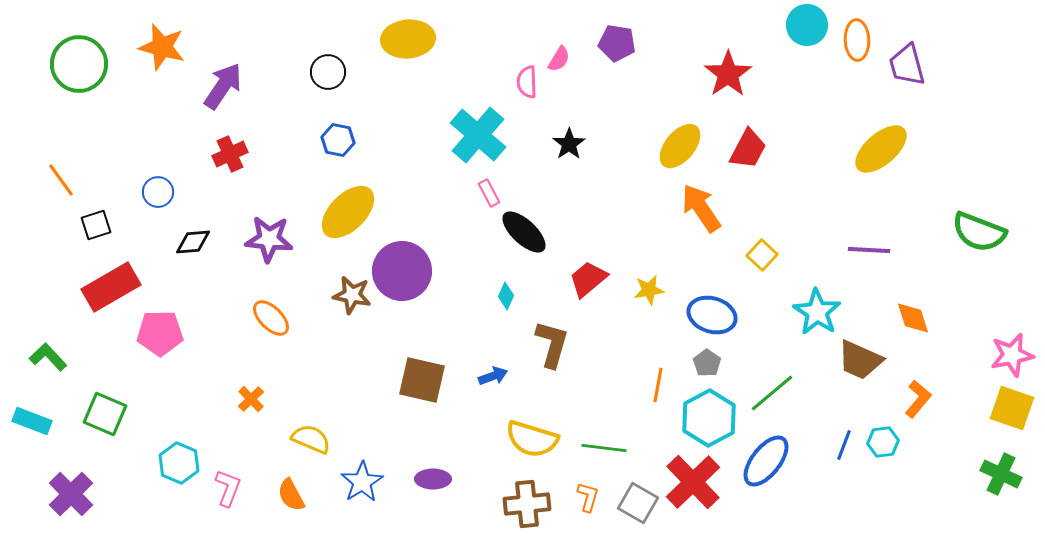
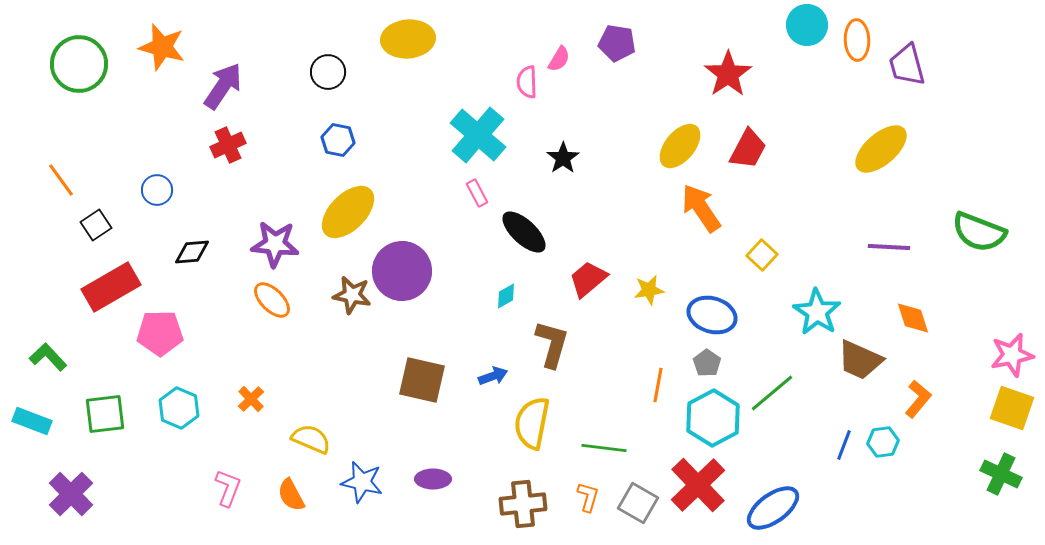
black star at (569, 144): moved 6 px left, 14 px down
red cross at (230, 154): moved 2 px left, 9 px up
blue circle at (158, 192): moved 1 px left, 2 px up
pink rectangle at (489, 193): moved 12 px left
black square at (96, 225): rotated 16 degrees counterclockwise
purple star at (269, 239): moved 6 px right, 5 px down
black diamond at (193, 242): moved 1 px left, 10 px down
purple line at (869, 250): moved 20 px right, 3 px up
cyan diamond at (506, 296): rotated 36 degrees clockwise
orange ellipse at (271, 318): moved 1 px right, 18 px up
green square at (105, 414): rotated 30 degrees counterclockwise
cyan hexagon at (709, 418): moved 4 px right
yellow semicircle at (532, 439): moved 16 px up; rotated 84 degrees clockwise
blue ellipse at (766, 461): moved 7 px right, 47 px down; rotated 16 degrees clockwise
cyan hexagon at (179, 463): moved 55 px up
blue star at (362, 482): rotated 27 degrees counterclockwise
red cross at (693, 482): moved 5 px right, 3 px down
brown cross at (527, 504): moved 4 px left
